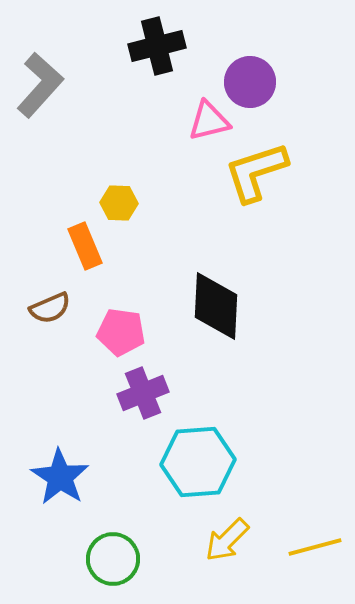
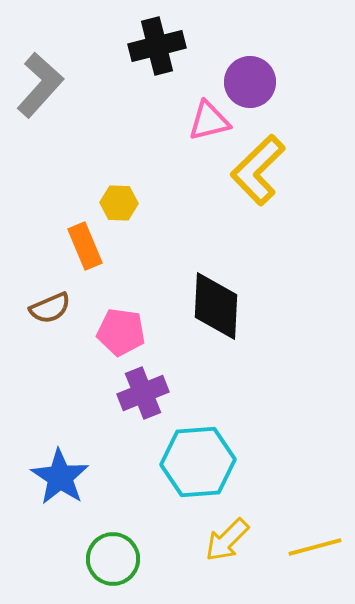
yellow L-shape: moved 2 px right, 2 px up; rotated 26 degrees counterclockwise
